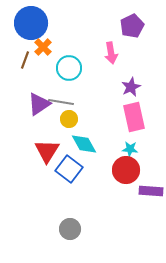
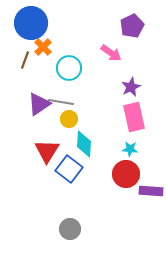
pink arrow: rotated 45 degrees counterclockwise
cyan diamond: rotated 32 degrees clockwise
red circle: moved 4 px down
